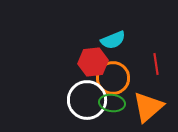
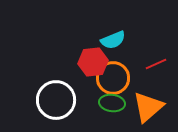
red line: rotated 75 degrees clockwise
white circle: moved 31 px left
